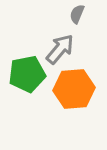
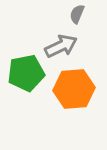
gray arrow: moved 1 px right, 3 px up; rotated 24 degrees clockwise
green pentagon: moved 1 px left, 1 px up
